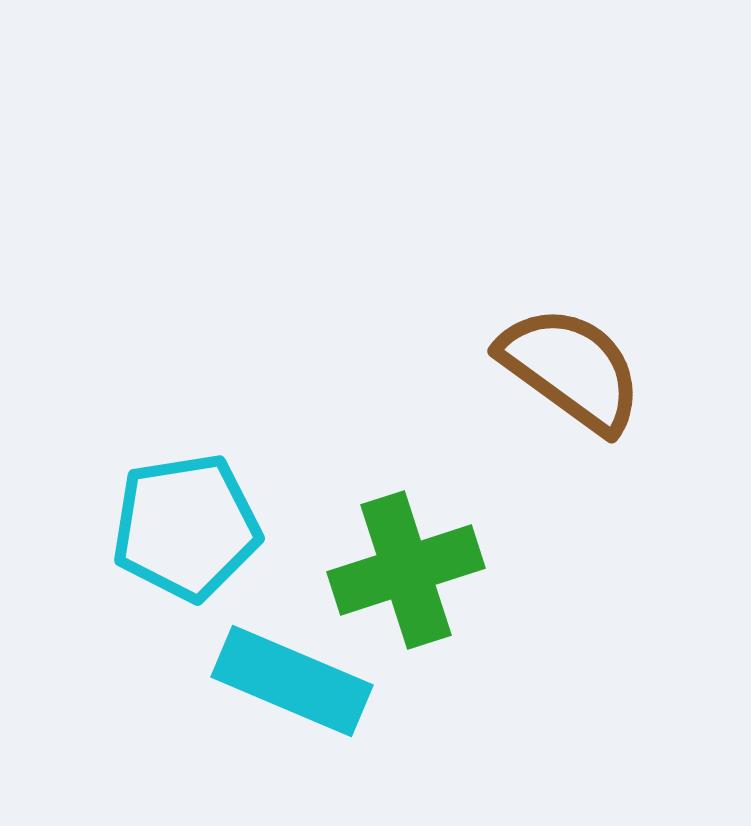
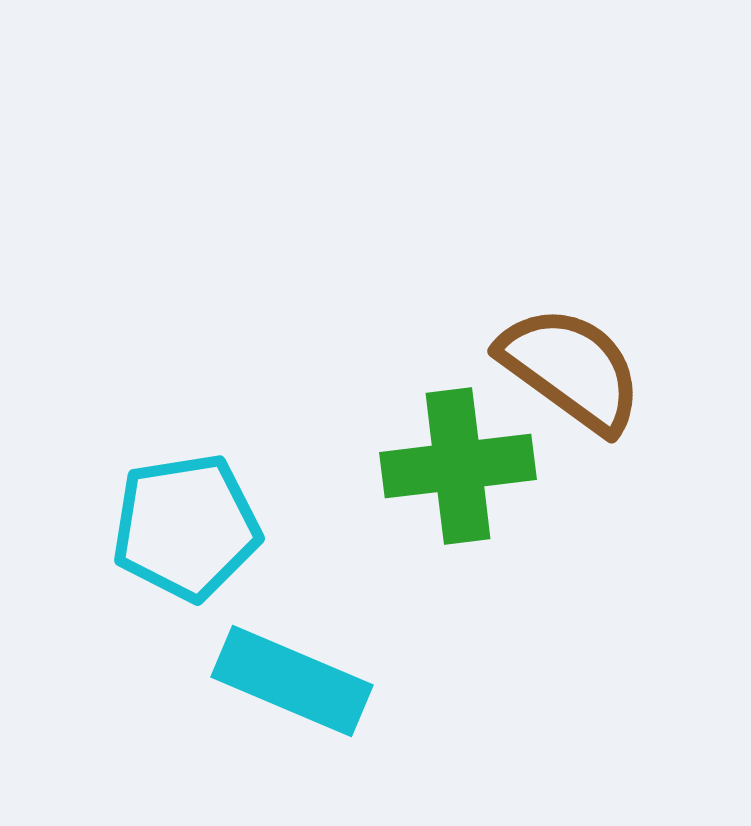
green cross: moved 52 px right, 104 px up; rotated 11 degrees clockwise
